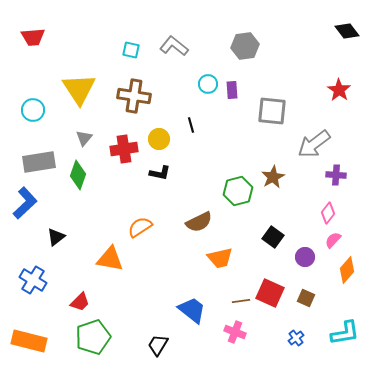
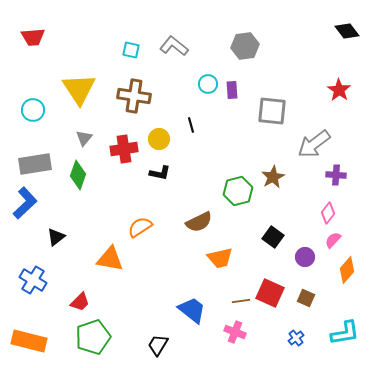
gray rectangle at (39, 162): moved 4 px left, 2 px down
